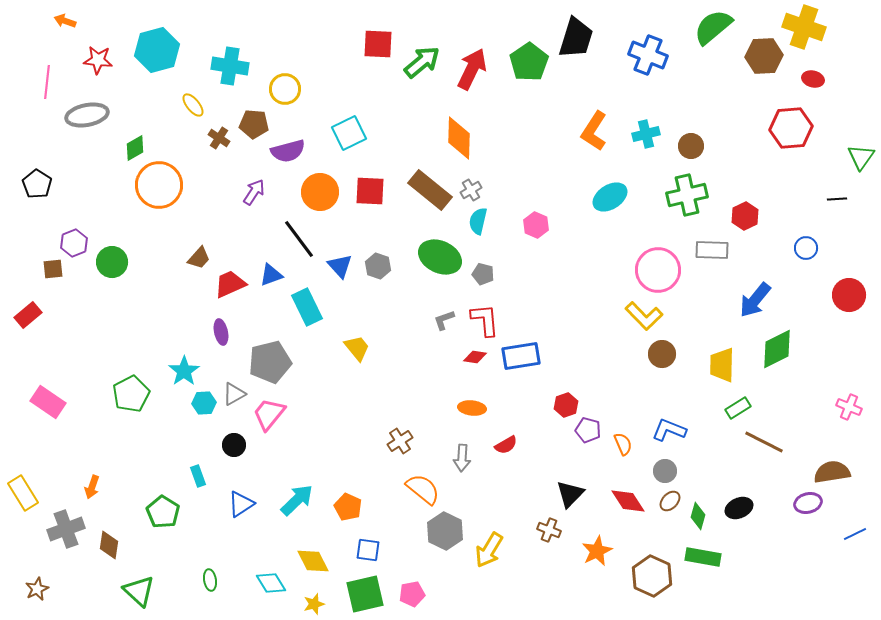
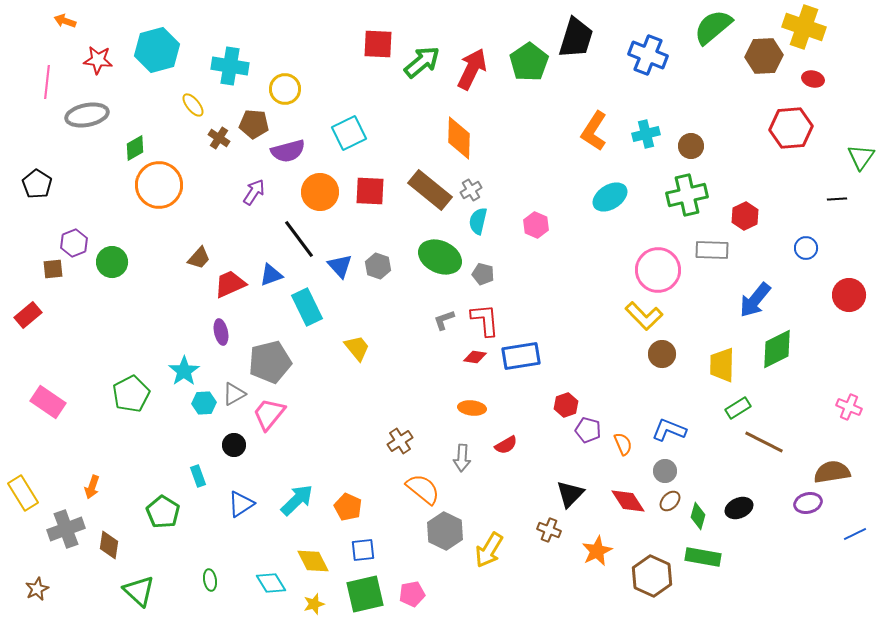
blue square at (368, 550): moved 5 px left; rotated 15 degrees counterclockwise
